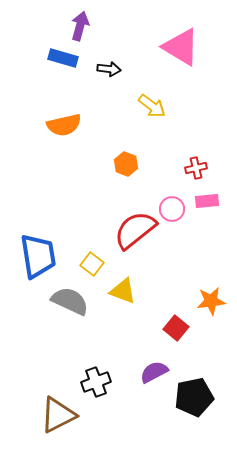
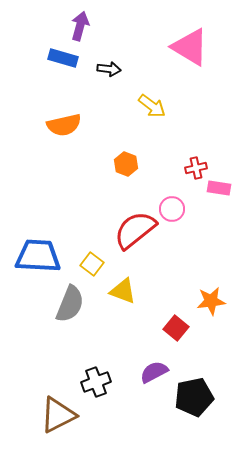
pink triangle: moved 9 px right
pink rectangle: moved 12 px right, 13 px up; rotated 15 degrees clockwise
blue trapezoid: rotated 78 degrees counterclockwise
gray semicircle: moved 3 px down; rotated 87 degrees clockwise
